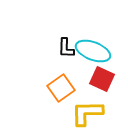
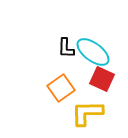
cyan ellipse: moved 1 px down; rotated 16 degrees clockwise
